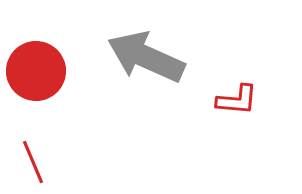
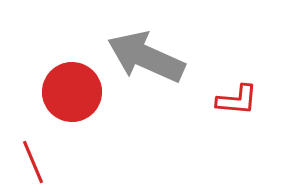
red circle: moved 36 px right, 21 px down
